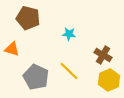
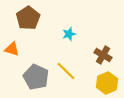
brown pentagon: rotated 25 degrees clockwise
cyan star: rotated 24 degrees counterclockwise
yellow line: moved 3 px left
yellow hexagon: moved 2 px left, 3 px down
